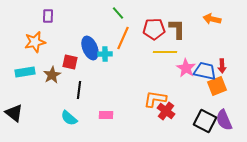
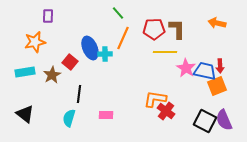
orange arrow: moved 5 px right, 4 px down
red square: rotated 28 degrees clockwise
red arrow: moved 2 px left
black line: moved 4 px down
black triangle: moved 11 px right, 1 px down
cyan semicircle: rotated 66 degrees clockwise
